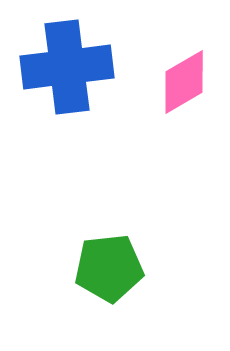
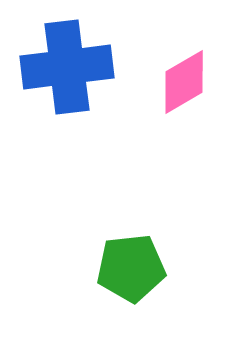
green pentagon: moved 22 px right
